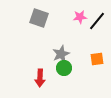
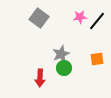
gray square: rotated 18 degrees clockwise
